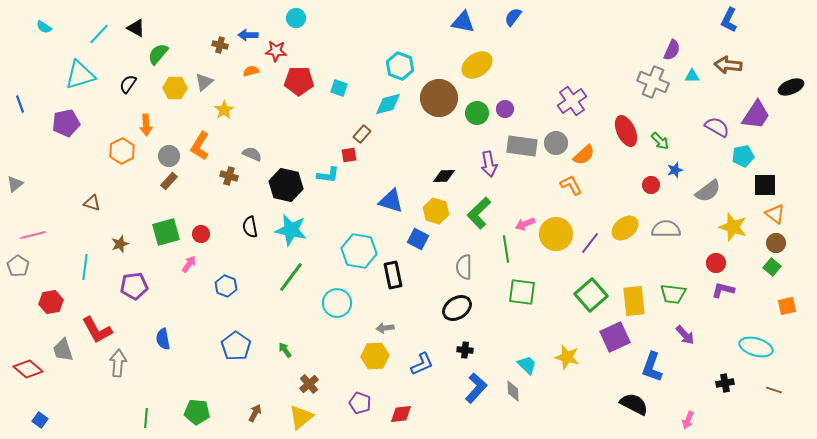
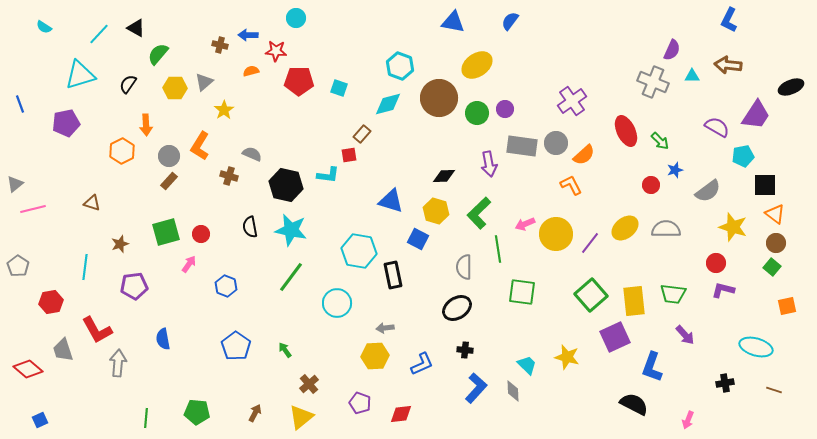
blue semicircle at (513, 17): moved 3 px left, 4 px down
blue triangle at (463, 22): moved 10 px left
pink line at (33, 235): moved 26 px up
green line at (506, 249): moved 8 px left
blue square at (40, 420): rotated 28 degrees clockwise
